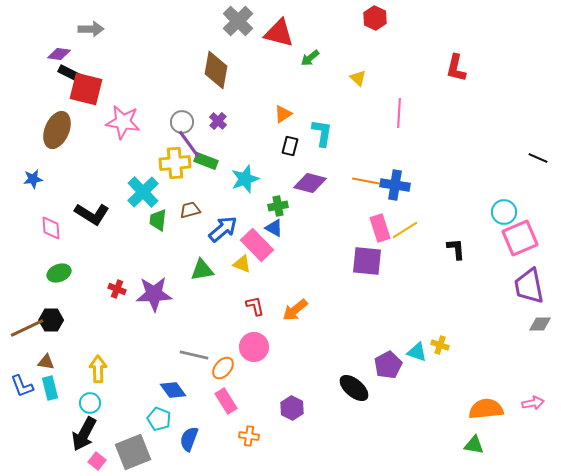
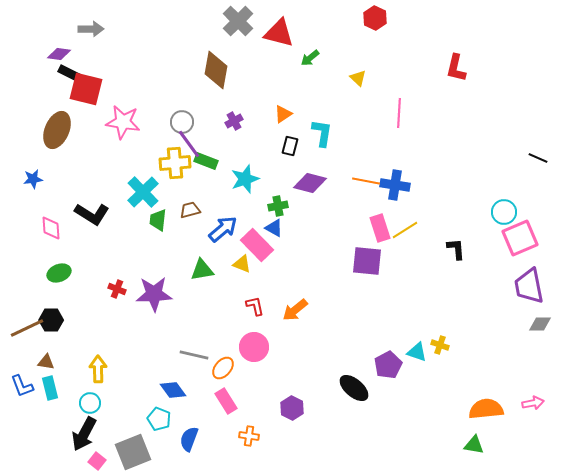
purple cross at (218, 121): moved 16 px right; rotated 18 degrees clockwise
